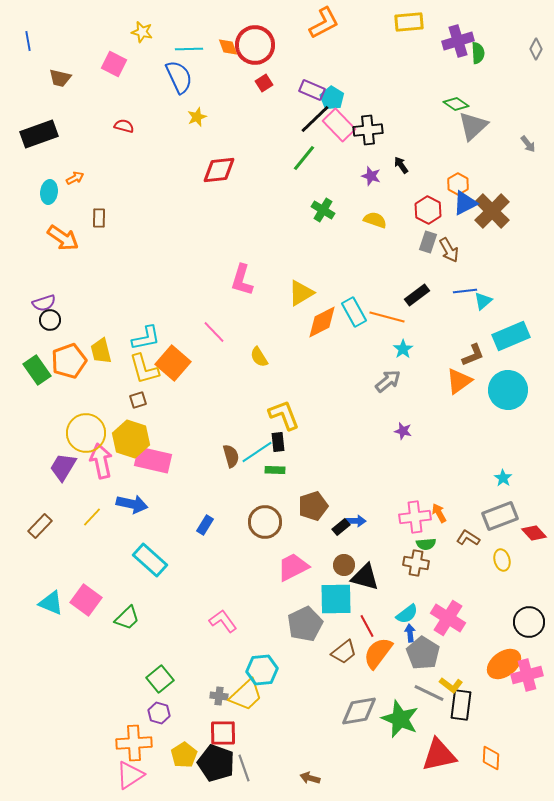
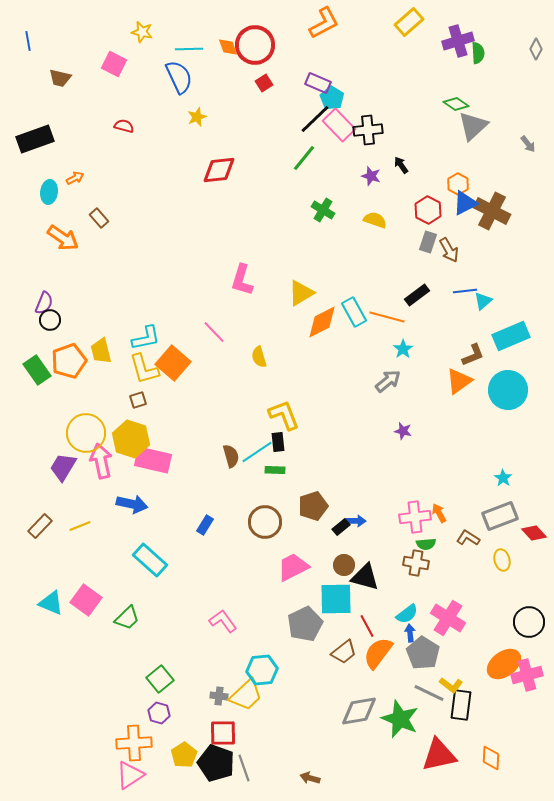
yellow rectangle at (409, 22): rotated 36 degrees counterclockwise
purple rectangle at (312, 90): moved 6 px right, 7 px up
black rectangle at (39, 134): moved 4 px left, 5 px down
brown cross at (492, 211): rotated 18 degrees counterclockwise
brown rectangle at (99, 218): rotated 42 degrees counterclockwise
purple semicircle at (44, 303): rotated 50 degrees counterclockwise
yellow semicircle at (259, 357): rotated 15 degrees clockwise
yellow line at (92, 517): moved 12 px left, 9 px down; rotated 25 degrees clockwise
